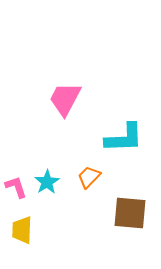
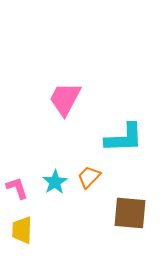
cyan star: moved 8 px right
pink L-shape: moved 1 px right, 1 px down
